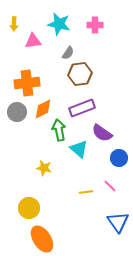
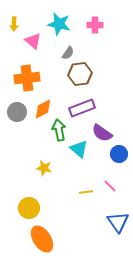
pink triangle: rotated 48 degrees clockwise
orange cross: moved 5 px up
blue circle: moved 4 px up
